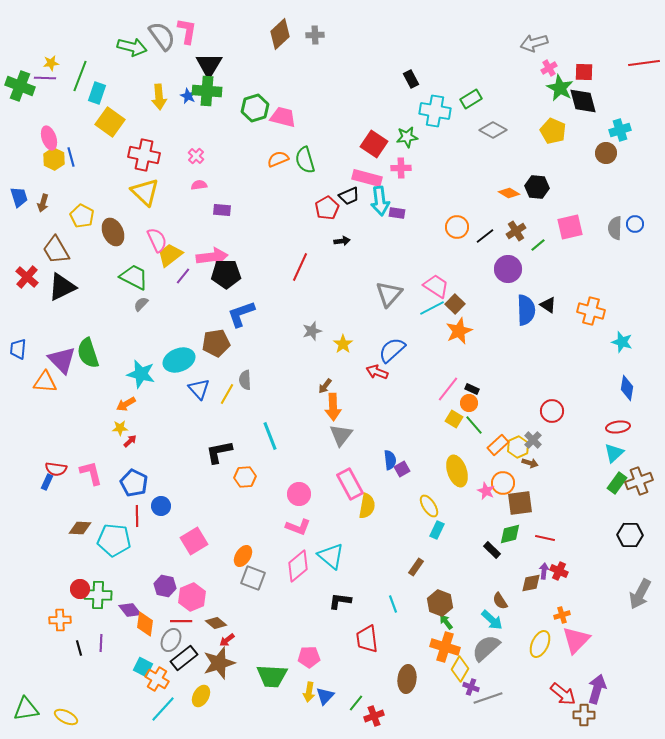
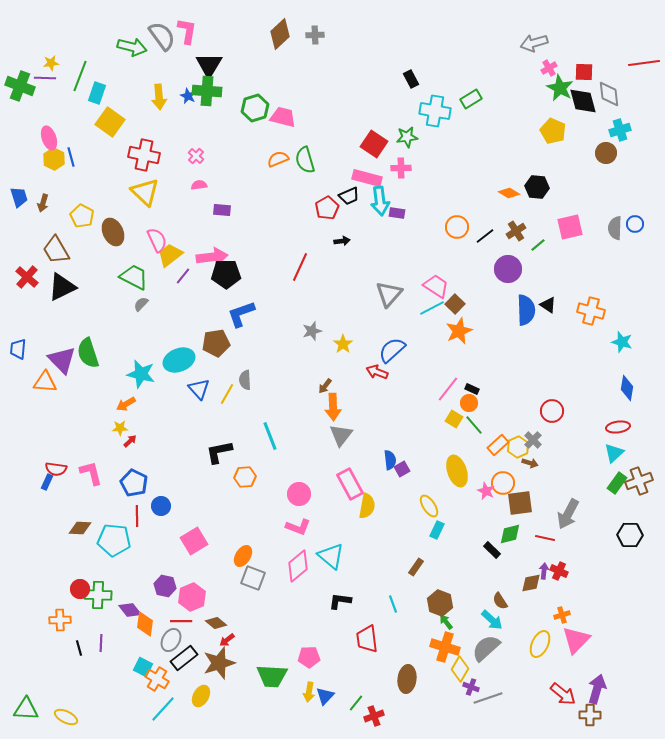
gray diamond at (493, 130): moved 116 px right, 36 px up; rotated 56 degrees clockwise
gray arrow at (640, 594): moved 72 px left, 80 px up
green triangle at (26, 709): rotated 12 degrees clockwise
brown cross at (584, 715): moved 6 px right
